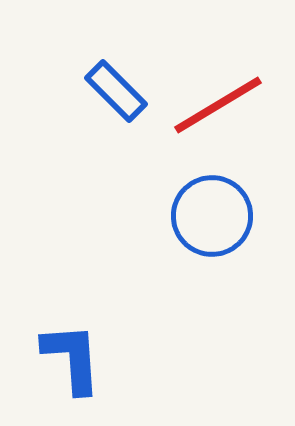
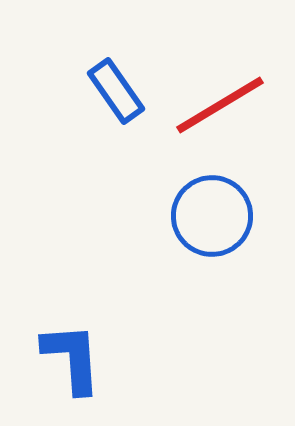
blue rectangle: rotated 10 degrees clockwise
red line: moved 2 px right
